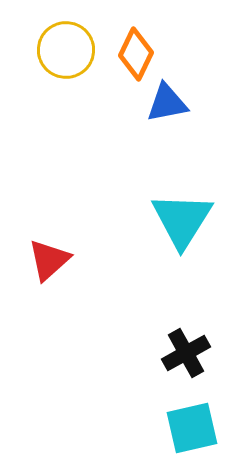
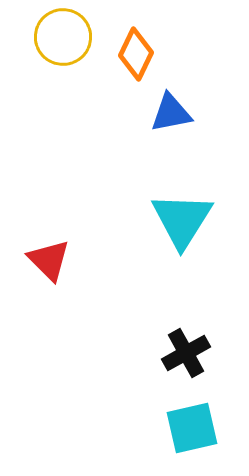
yellow circle: moved 3 px left, 13 px up
blue triangle: moved 4 px right, 10 px down
red triangle: rotated 33 degrees counterclockwise
